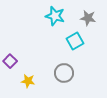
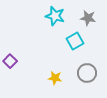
gray circle: moved 23 px right
yellow star: moved 27 px right, 3 px up
